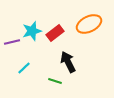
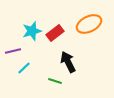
purple line: moved 1 px right, 9 px down
